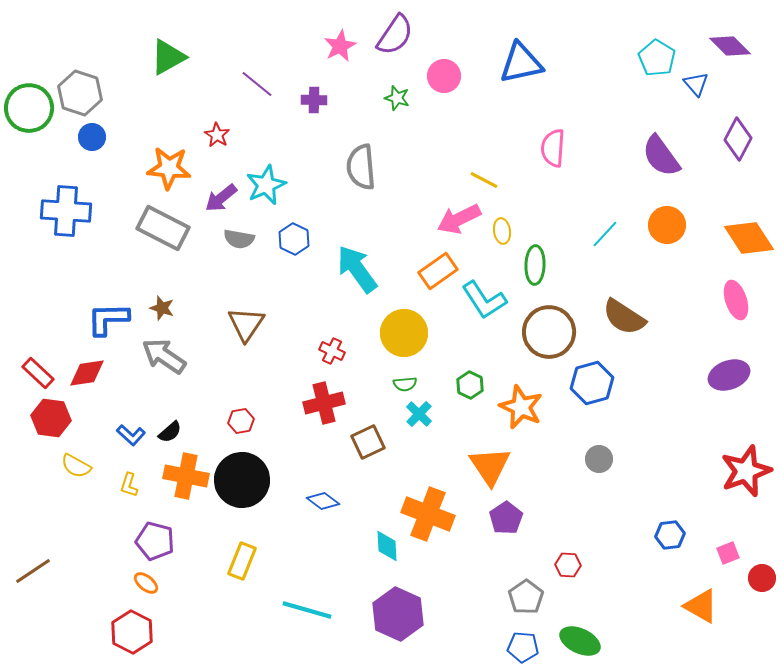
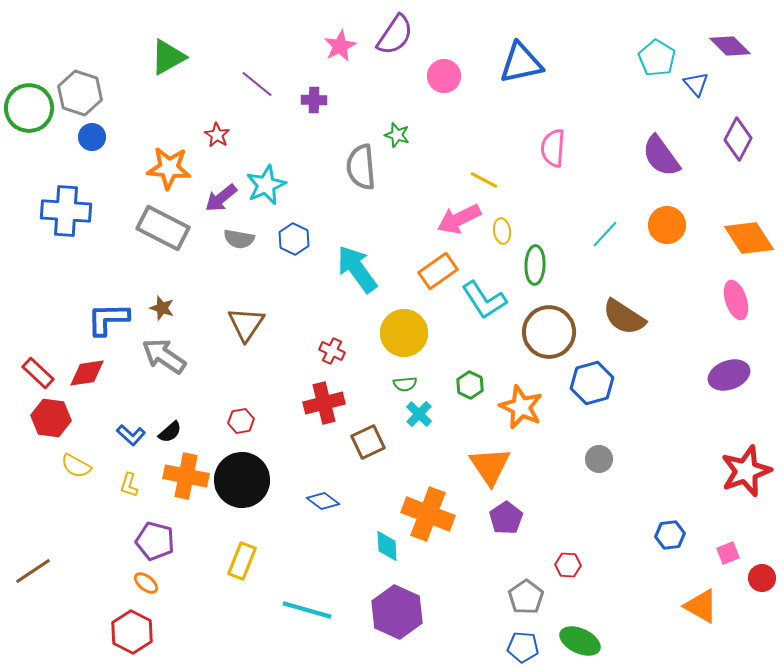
green star at (397, 98): moved 37 px down
purple hexagon at (398, 614): moved 1 px left, 2 px up
